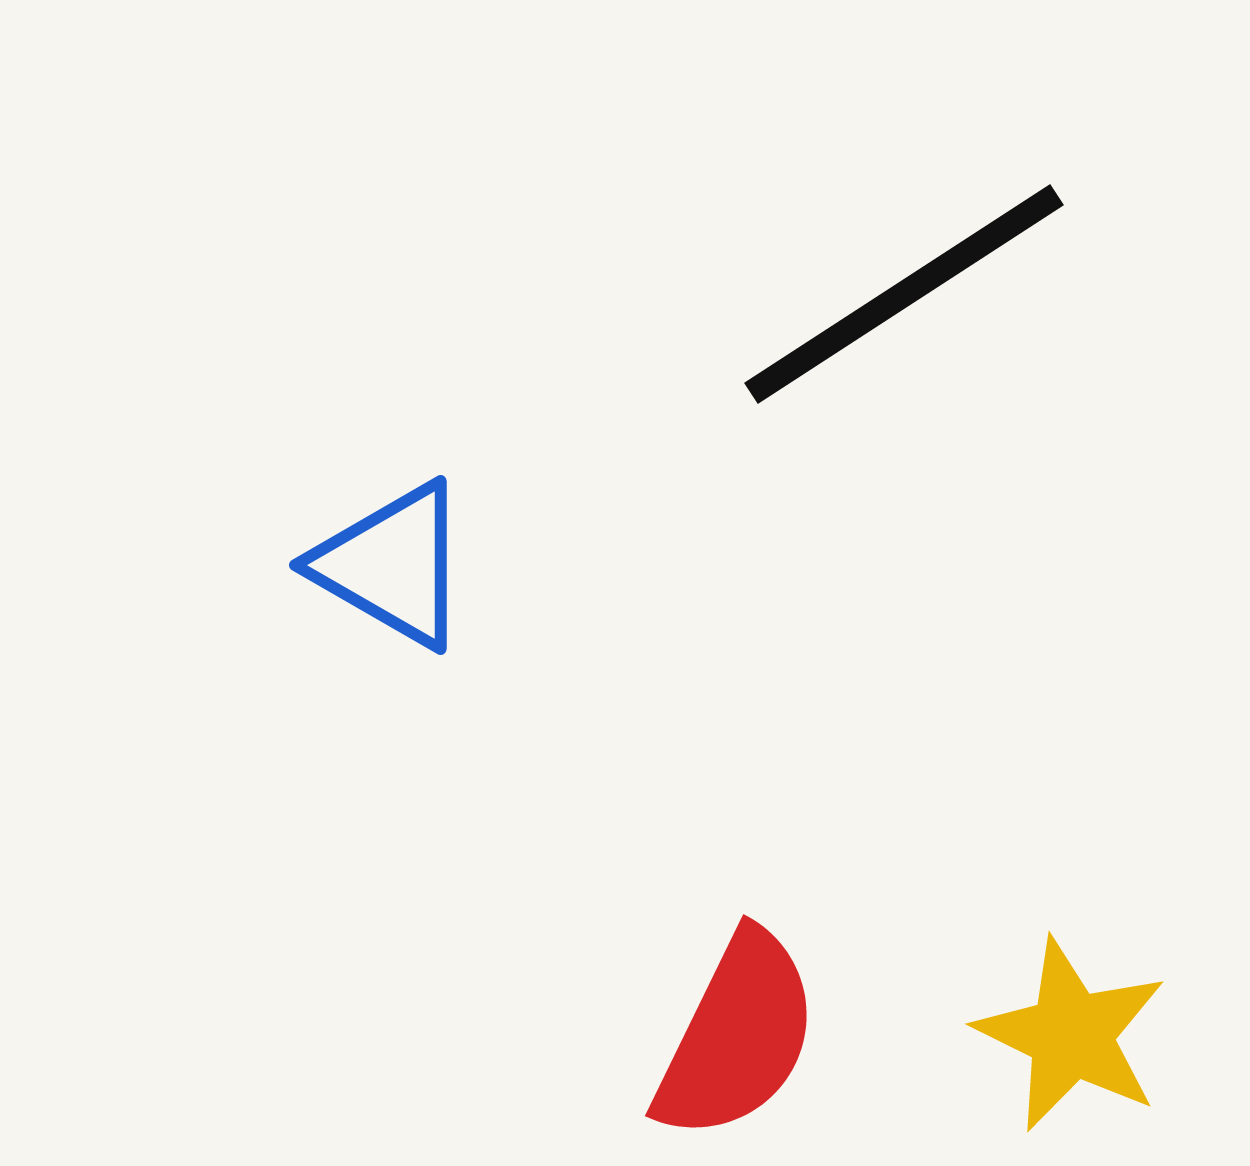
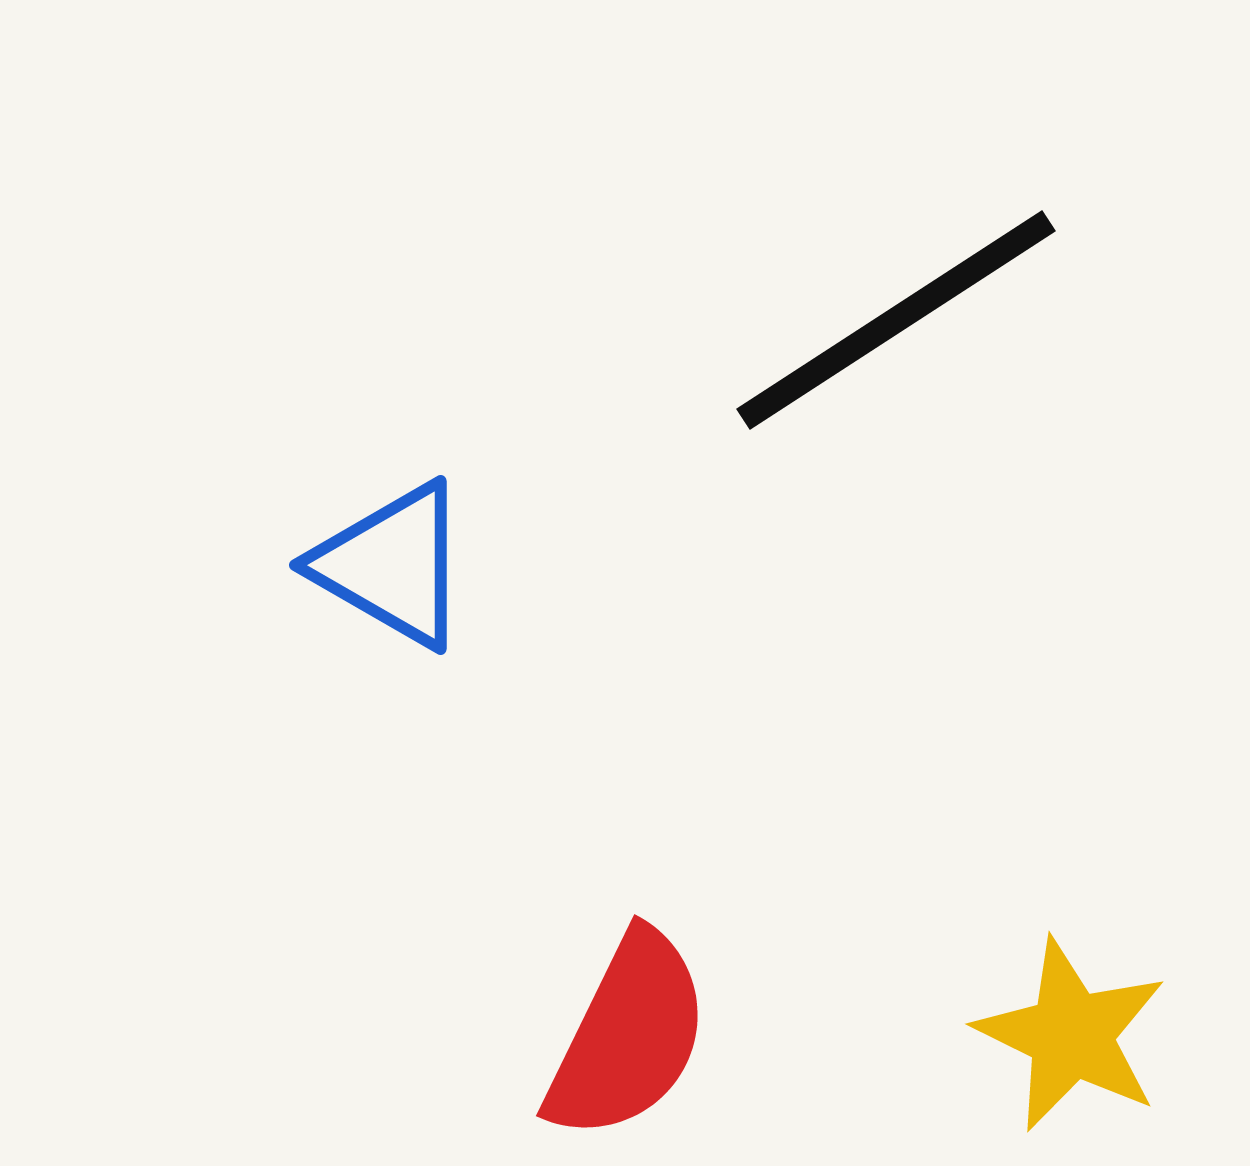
black line: moved 8 px left, 26 px down
red semicircle: moved 109 px left
